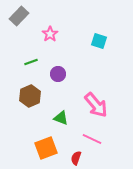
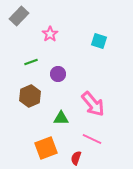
pink arrow: moved 3 px left, 1 px up
green triangle: rotated 21 degrees counterclockwise
